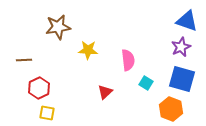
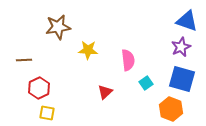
cyan square: rotated 24 degrees clockwise
